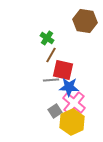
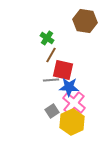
gray square: moved 3 px left
